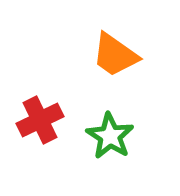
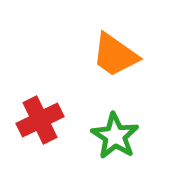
green star: moved 5 px right
